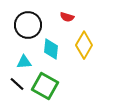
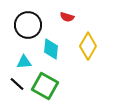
yellow diamond: moved 4 px right, 1 px down
